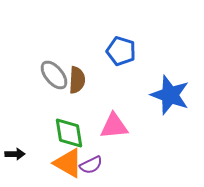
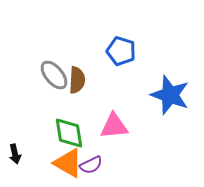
black arrow: rotated 78 degrees clockwise
